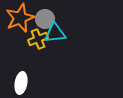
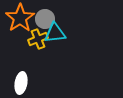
orange star: rotated 12 degrees counterclockwise
